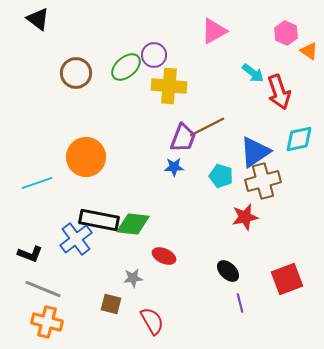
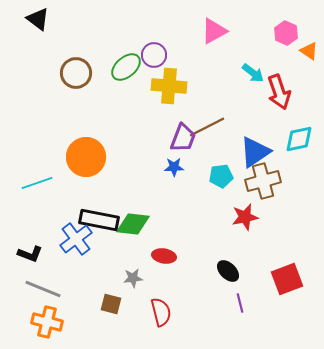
cyan pentagon: rotated 25 degrees counterclockwise
red ellipse: rotated 15 degrees counterclockwise
red semicircle: moved 9 px right, 9 px up; rotated 16 degrees clockwise
